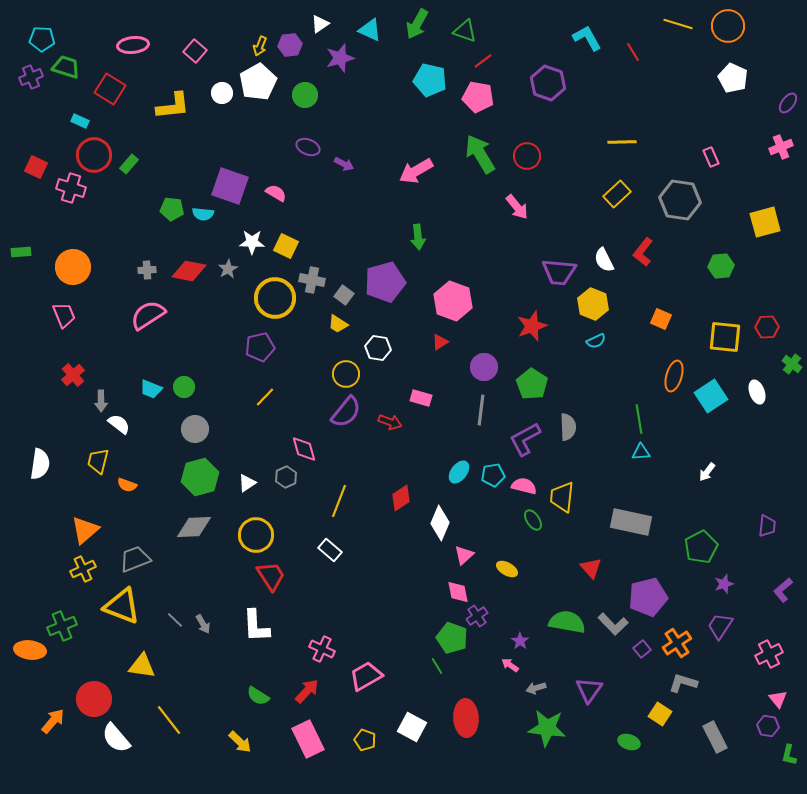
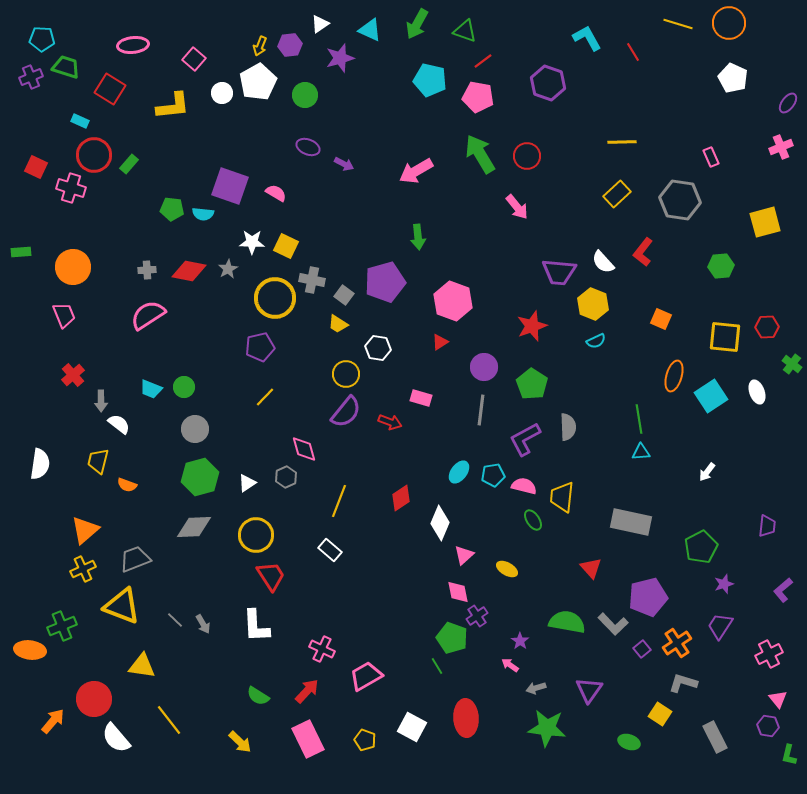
orange circle at (728, 26): moved 1 px right, 3 px up
pink square at (195, 51): moved 1 px left, 8 px down
white semicircle at (604, 260): moved 1 px left, 2 px down; rotated 15 degrees counterclockwise
